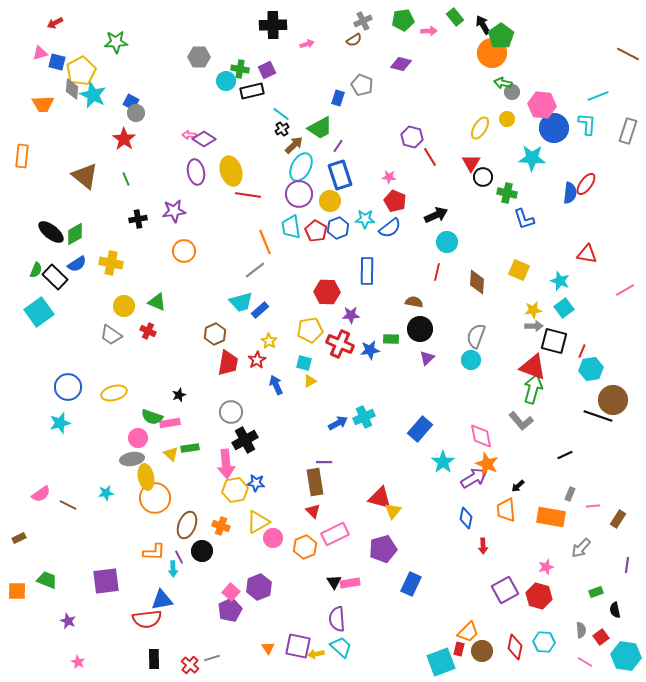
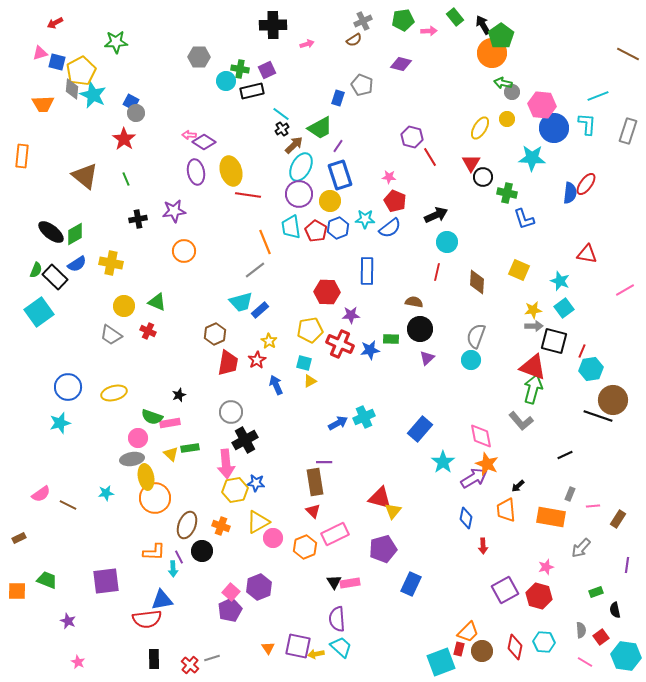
purple diamond at (204, 139): moved 3 px down
